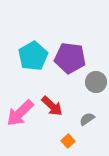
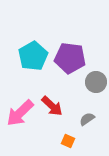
orange square: rotated 24 degrees counterclockwise
